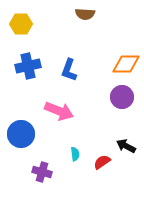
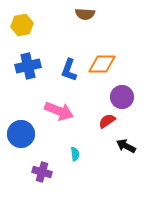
yellow hexagon: moved 1 px right, 1 px down; rotated 10 degrees counterclockwise
orange diamond: moved 24 px left
red semicircle: moved 5 px right, 41 px up
